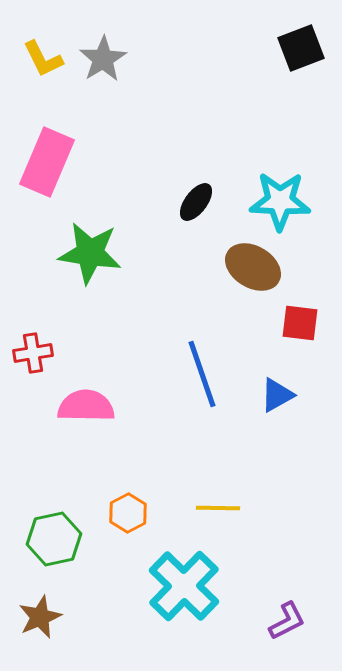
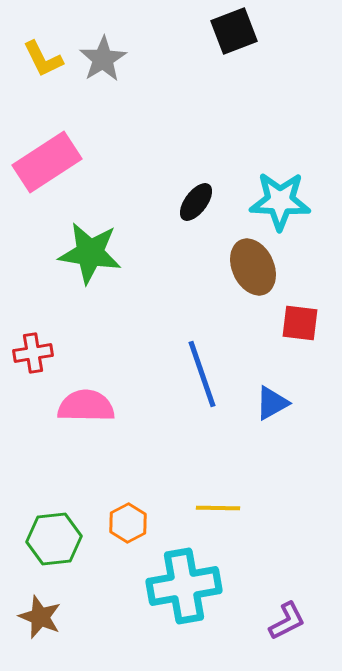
black square: moved 67 px left, 17 px up
pink rectangle: rotated 34 degrees clockwise
brown ellipse: rotated 34 degrees clockwise
blue triangle: moved 5 px left, 8 px down
orange hexagon: moved 10 px down
green hexagon: rotated 6 degrees clockwise
cyan cross: rotated 36 degrees clockwise
brown star: rotated 27 degrees counterclockwise
